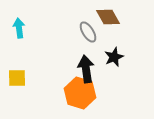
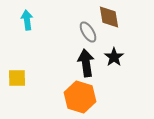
brown diamond: moved 1 px right; rotated 20 degrees clockwise
cyan arrow: moved 8 px right, 8 px up
black star: rotated 12 degrees counterclockwise
black arrow: moved 6 px up
orange hexagon: moved 4 px down
